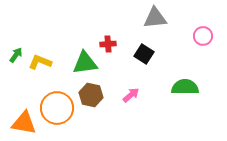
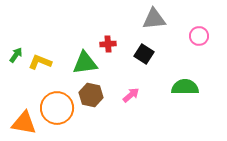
gray triangle: moved 1 px left, 1 px down
pink circle: moved 4 px left
